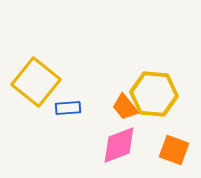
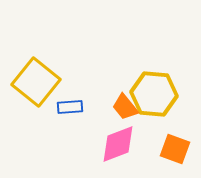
blue rectangle: moved 2 px right, 1 px up
pink diamond: moved 1 px left, 1 px up
orange square: moved 1 px right, 1 px up
